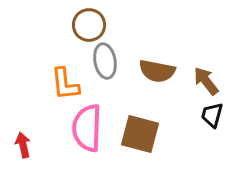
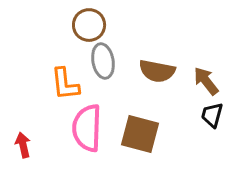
gray ellipse: moved 2 px left
